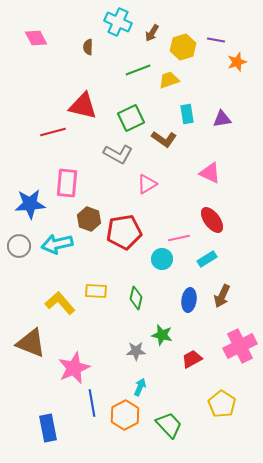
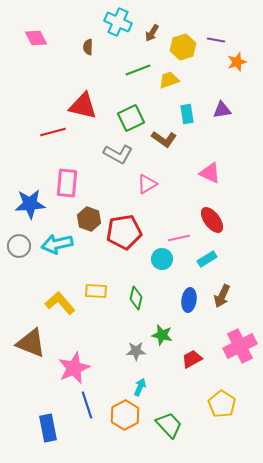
purple triangle at (222, 119): moved 9 px up
blue line at (92, 403): moved 5 px left, 2 px down; rotated 8 degrees counterclockwise
